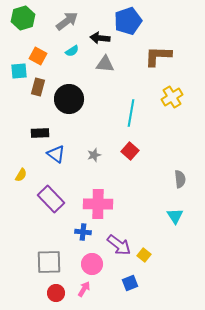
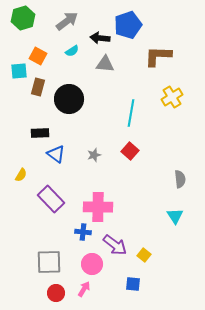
blue pentagon: moved 4 px down
pink cross: moved 3 px down
purple arrow: moved 4 px left
blue square: moved 3 px right, 1 px down; rotated 28 degrees clockwise
